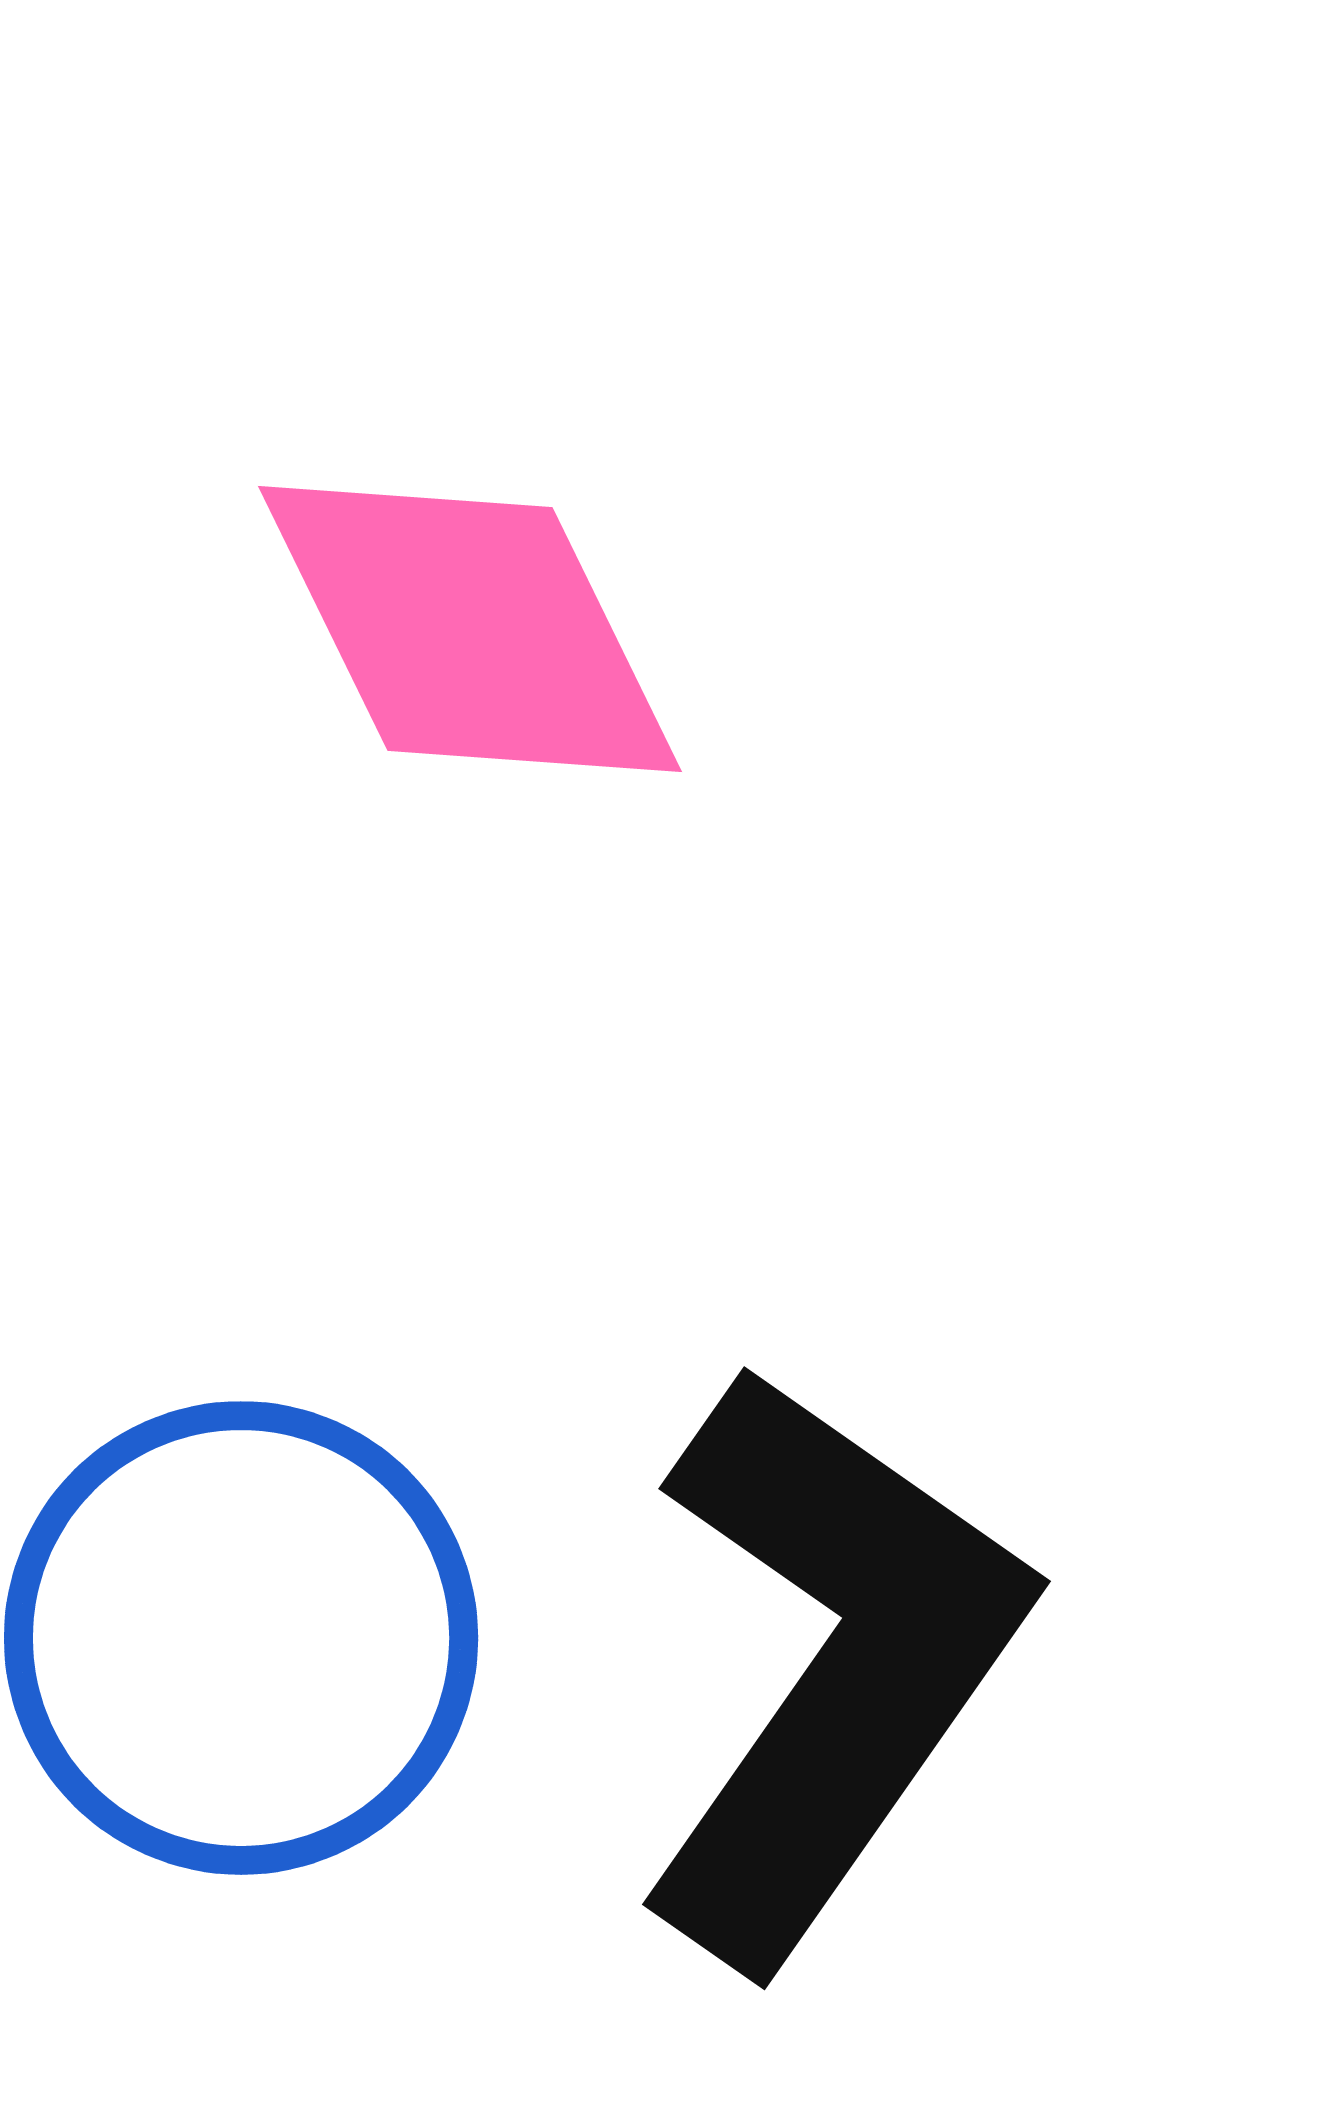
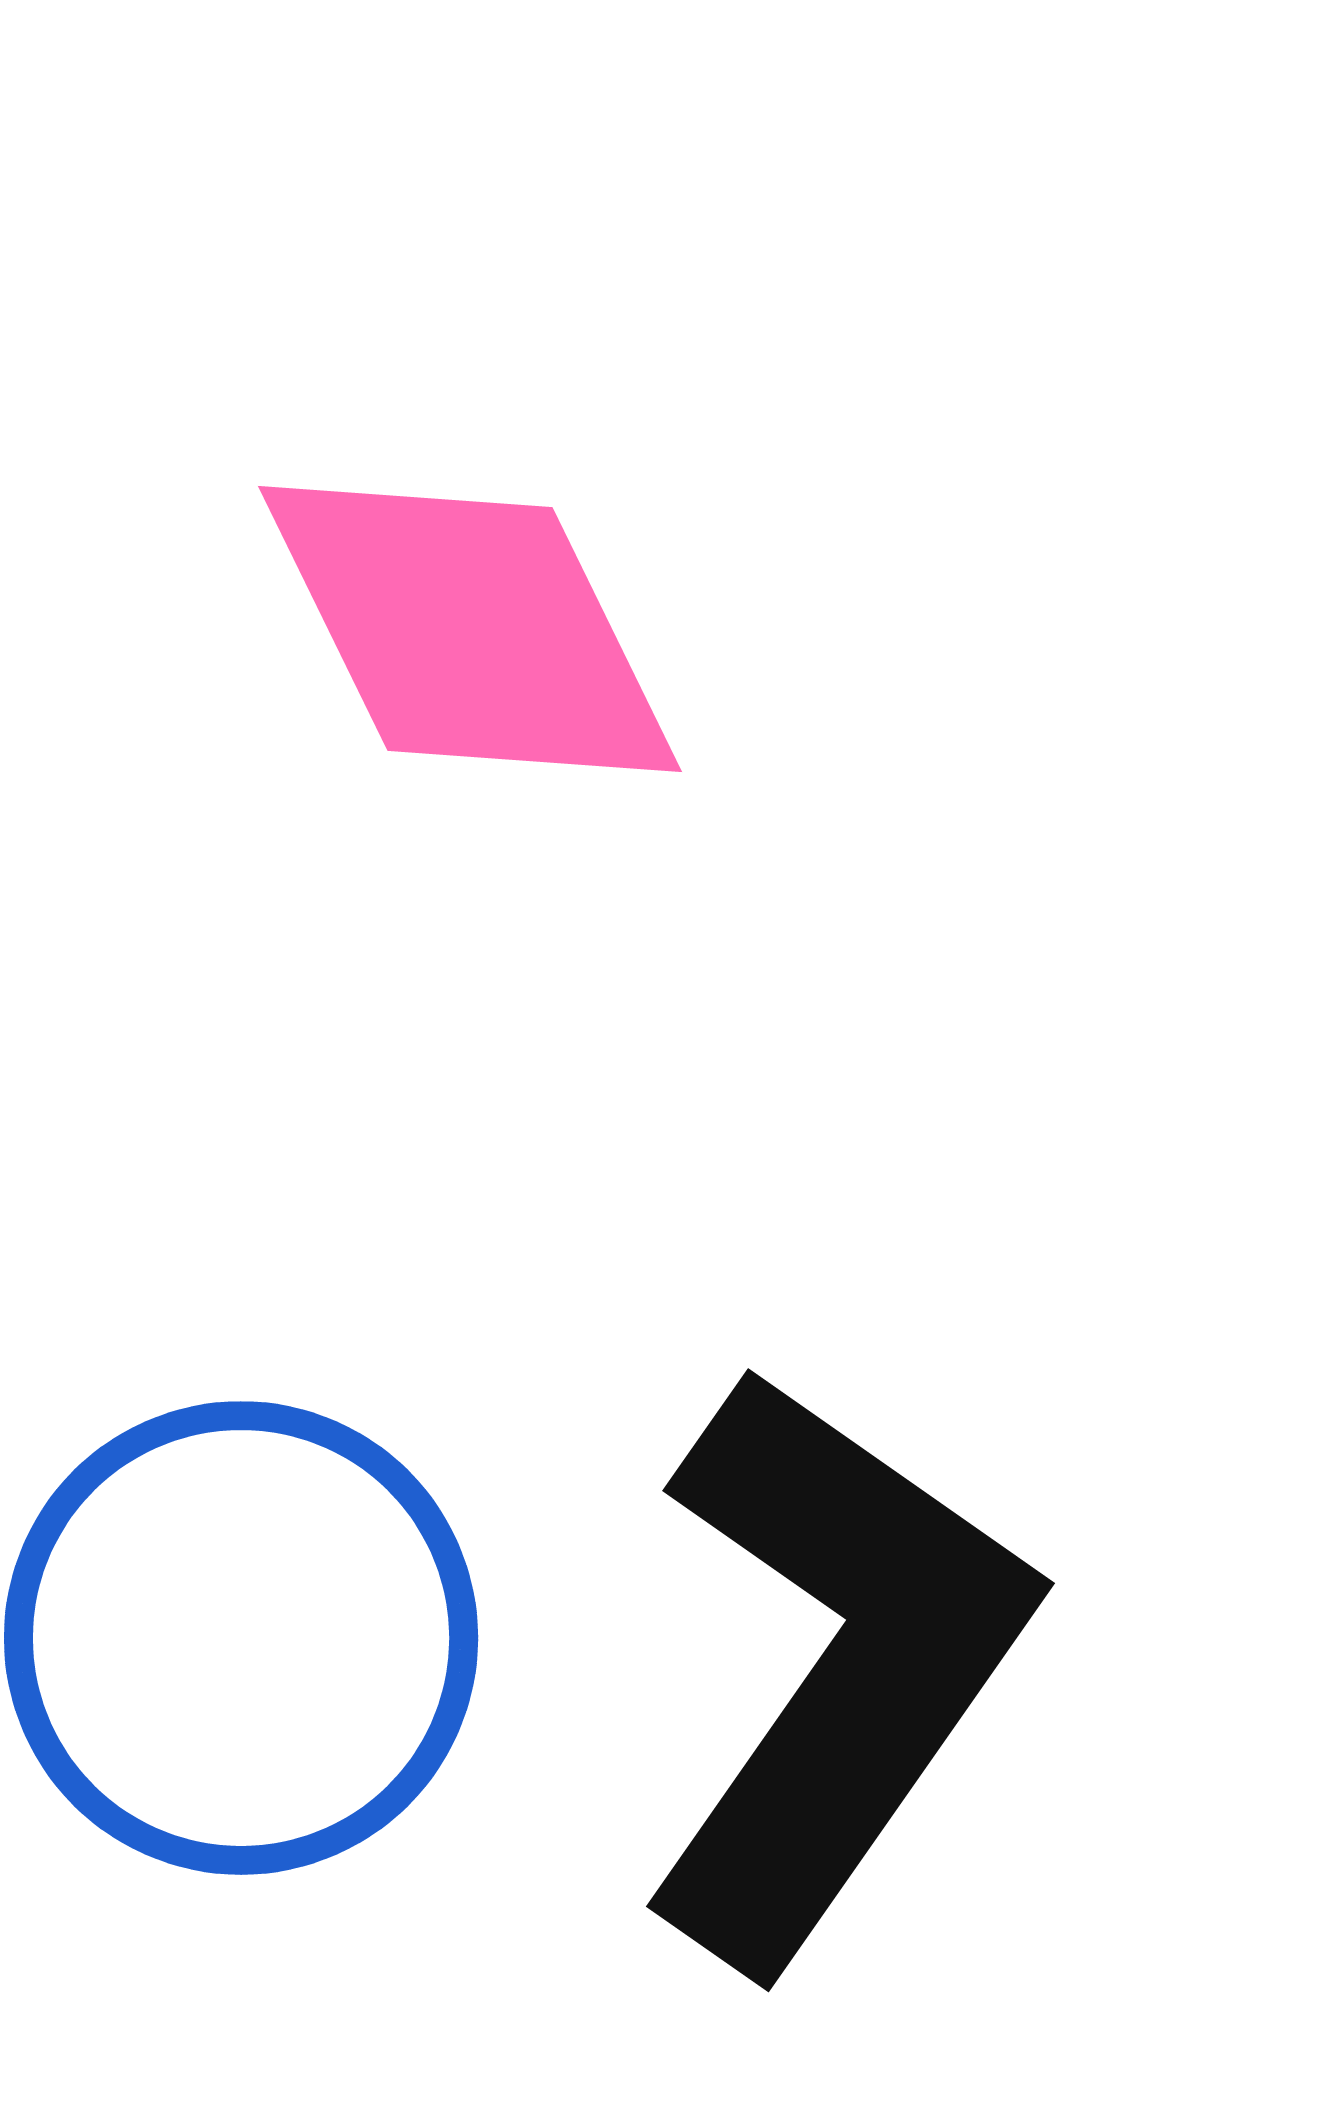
black L-shape: moved 4 px right, 2 px down
